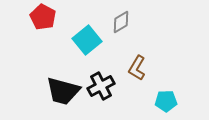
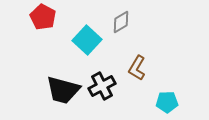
cyan square: rotated 8 degrees counterclockwise
black cross: moved 1 px right
black trapezoid: moved 1 px up
cyan pentagon: moved 1 px right, 1 px down
